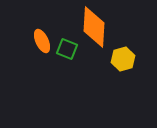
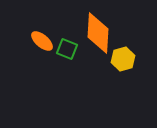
orange diamond: moved 4 px right, 6 px down
orange ellipse: rotated 25 degrees counterclockwise
